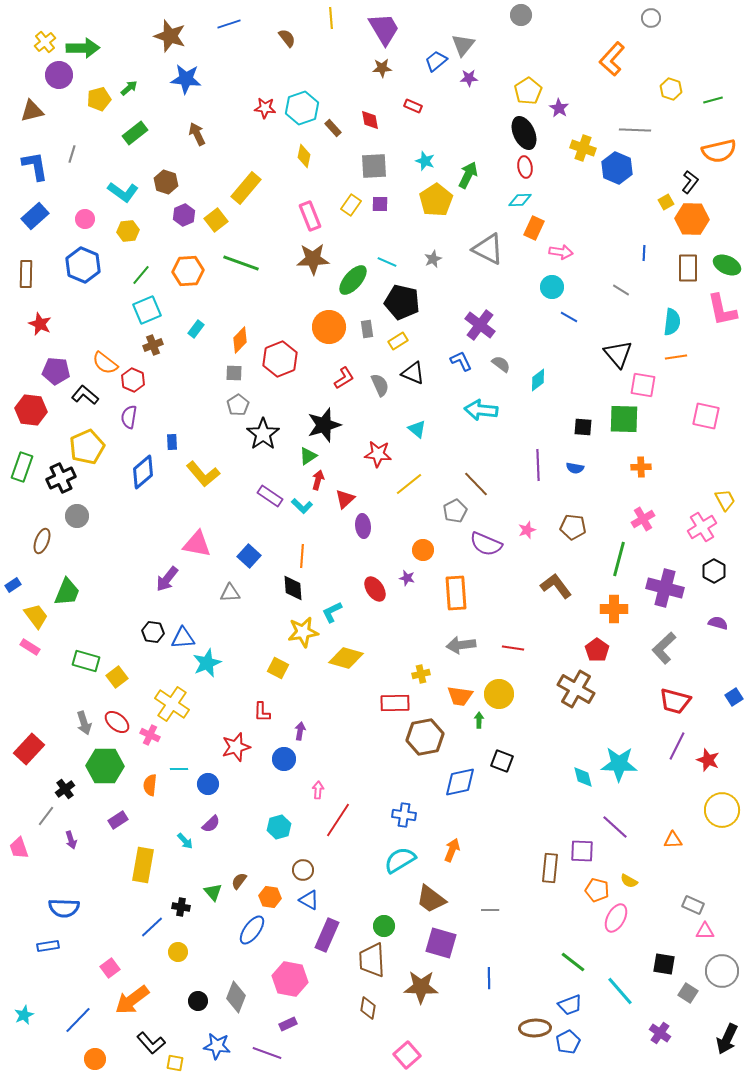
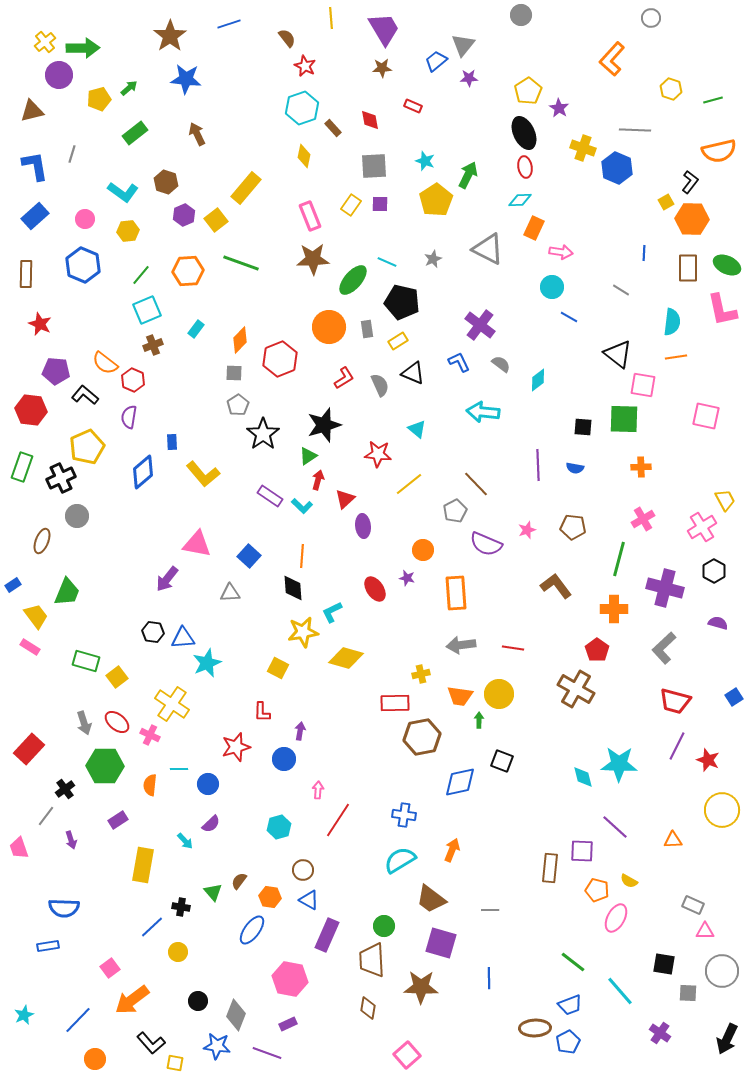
brown star at (170, 36): rotated 20 degrees clockwise
red star at (265, 108): moved 40 px right, 42 px up; rotated 20 degrees clockwise
black triangle at (618, 354): rotated 12 degrees counterclockwise
blue L-shape at (461, 361): moved 2 px left, 1 px down
cyan arrow at (481, 410): moved 2 px right, 2 px down
brown hexagon at (425, 737): moved 3 px left
gray square at (688, 993): rotated 30 degrees counterclockwise
gray diamond at (236, 997): moved 18 px down
